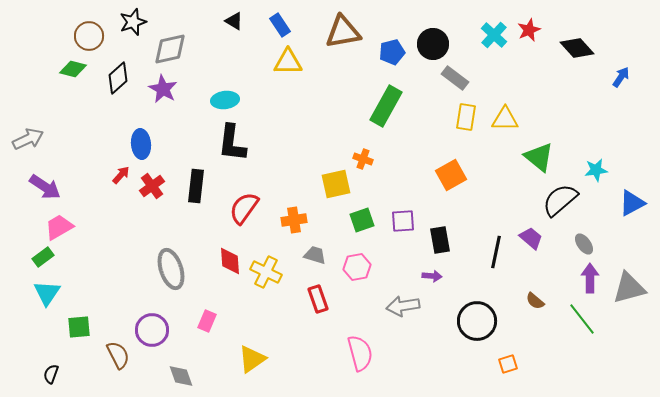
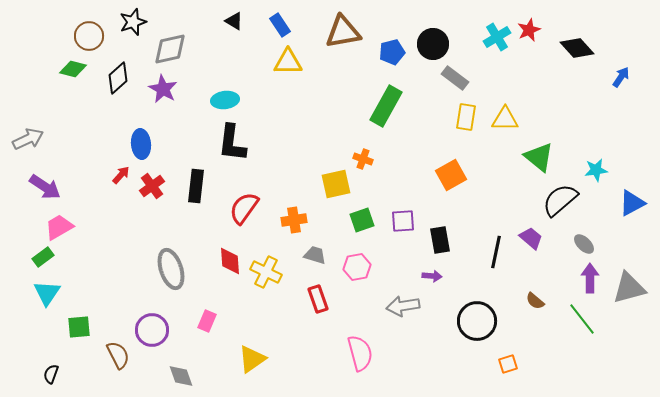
cyan cross at (494, 35): moved 3 px right, 2 px down; rotated 16 degrees clockwise
gray ellipse at (584, 244): rotated 10 degrees counterclockwise
